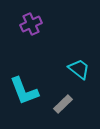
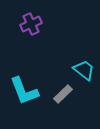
cyan trapezoid: moved 5 px right, 1 px down
gray rectangle: moved 10 px up
